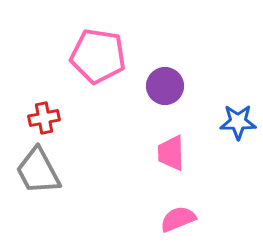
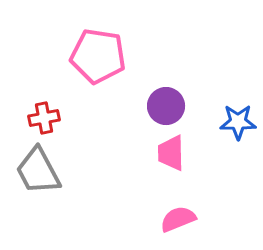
purple circle: moved 1 px right, 20 px down
